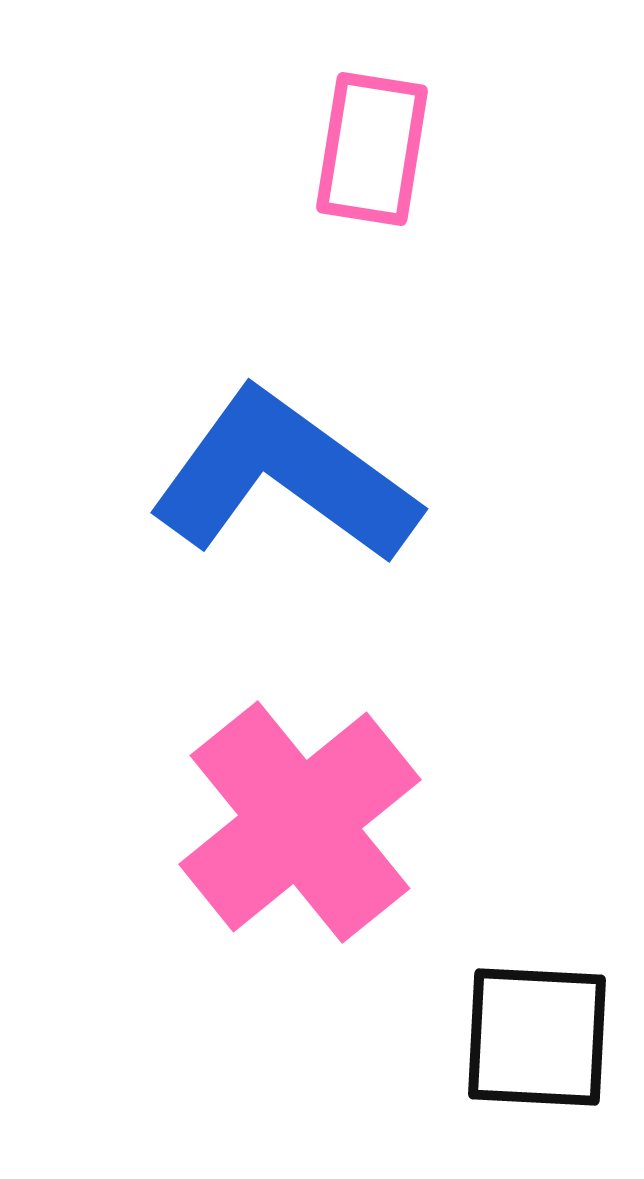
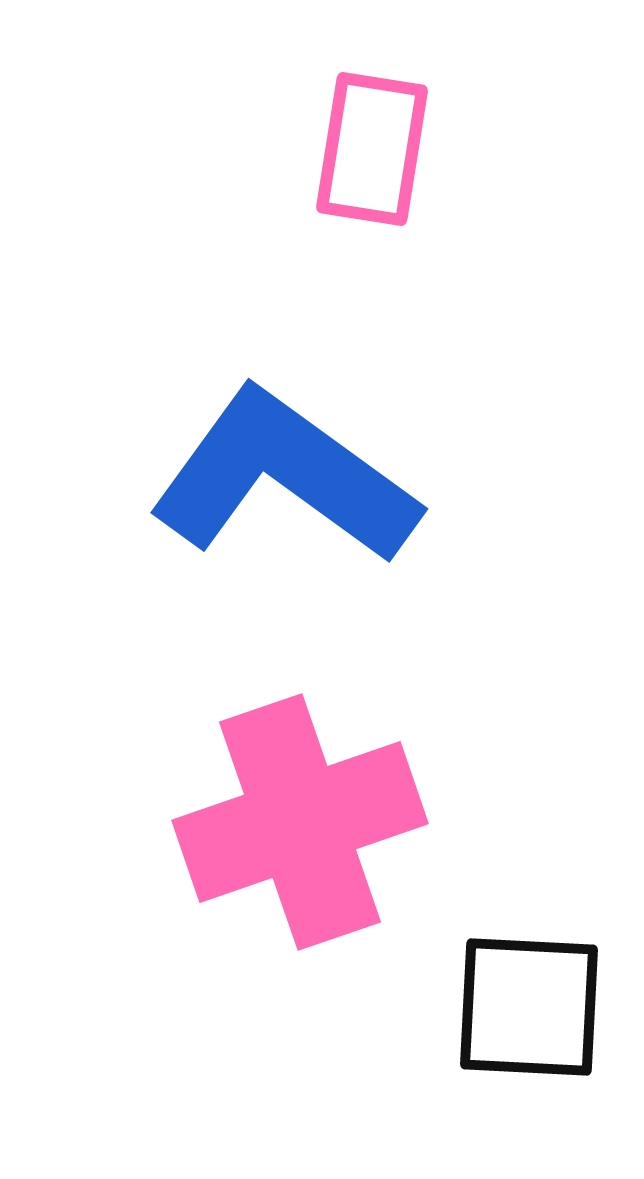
pink cross: rotated 20 degrees clockwise
black square: moved 8 px left, 30 px up
